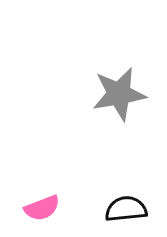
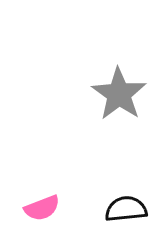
gray star: rotated 28 degrees counterclockwise
